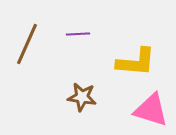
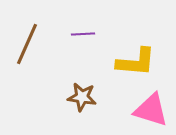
purple line: moved 5 px right
